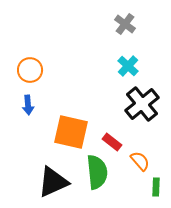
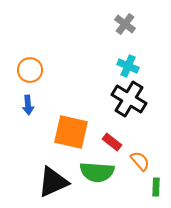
cyan cross: rotated 20 degrees counterclockwise
black cross: moved 13 px left, 5 px up; rotated 20 degrees counterclockwise
green semicircle: rotated 100 degrees clockwise
